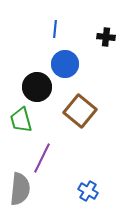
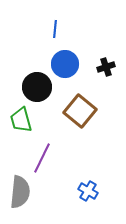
black cross: moved 30 px down; rotated 24 degrees counterclockwise
gray semicircle: moved 3 px down
